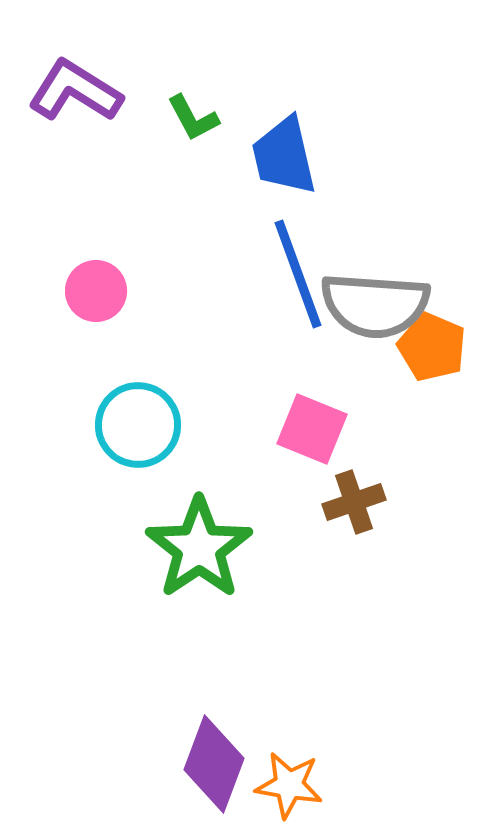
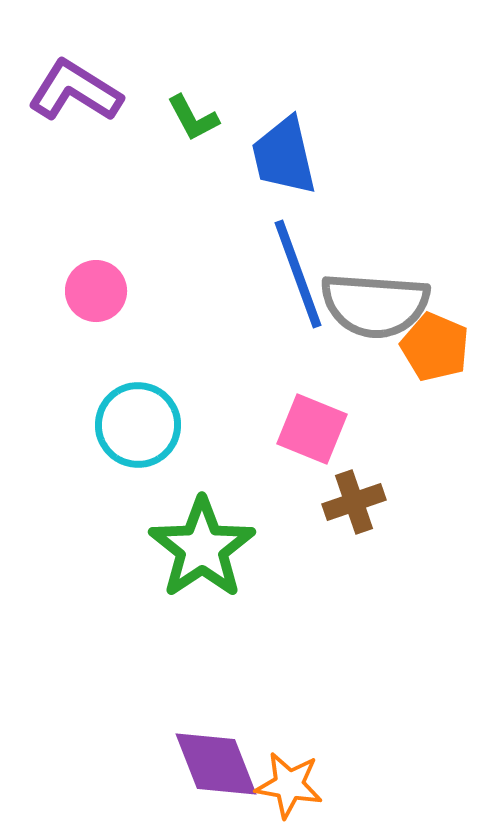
orange pentagon: moved 3 px right
green star: moved 3 px right
purple diamond: moved 2 px right; rotated 42 degrees counterclockwise
